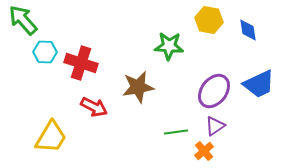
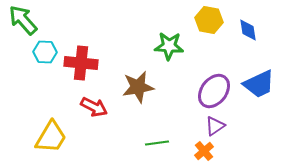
red cross: rotated 12 degrees counterclockwise
green line: moved 19 px left, 11 px down
